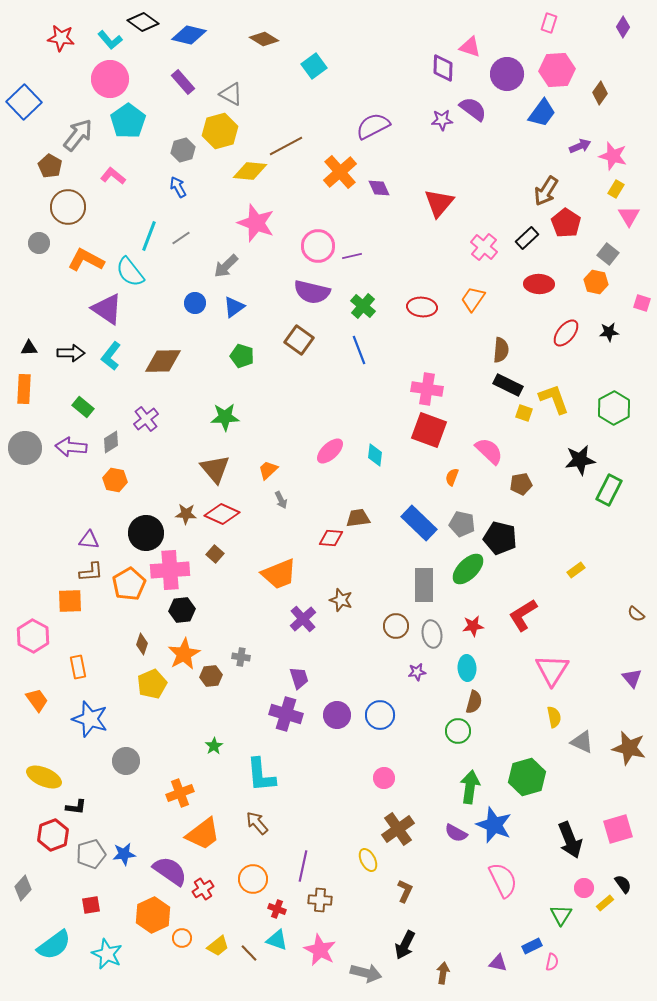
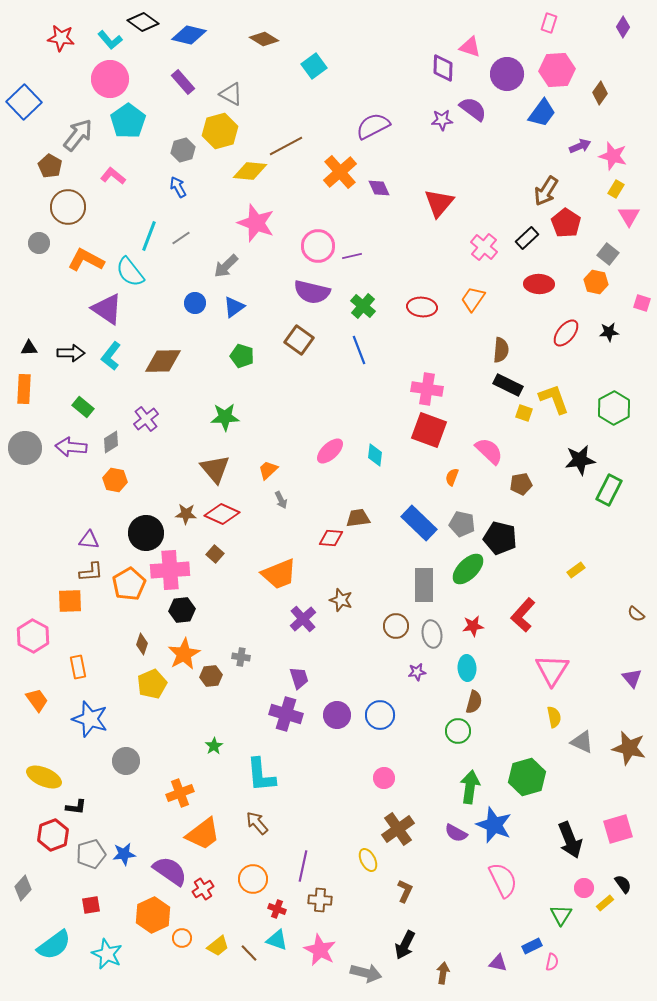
red L-shape at (523, 615): rotated 16 degrees counterclockwise
